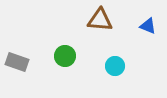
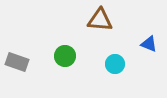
blue triangle: moved 1 px right, 18 px down
cyan circle: moved 2 px up
